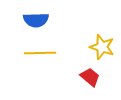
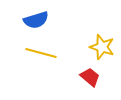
blue semicircle: rotated 15 degrees counterclockwise
yellow line: moved 1 px right; rotated 16 degrees clockwise
